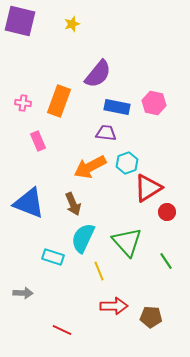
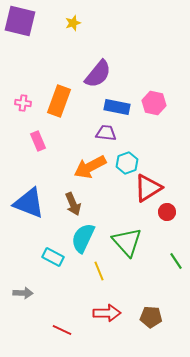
yellow star: moved 1 px right, 1 px up
cyan rectangle: rotated 10 degrees clockwise
green line: moved 10 px right
red arrow: moved 7 px left, 7 px down
